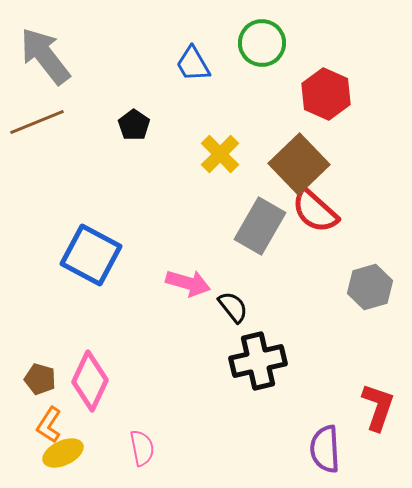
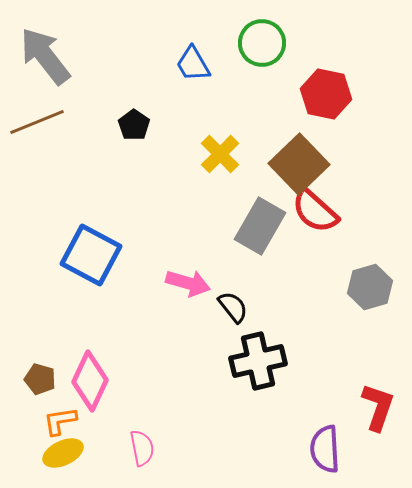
red hexagon: rotated 12 degrees counterclockwise
orange L-shape: moved 11 px right, 4 px up; rotated 48 degrees clockwise
